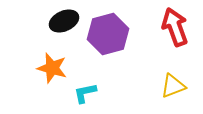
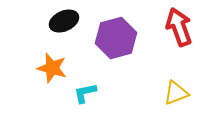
red arrow: moved 4 px right
purple hexagon: moved 8 px right, 4 px down
yellow triangle: moved 3 px right, 7 px down
